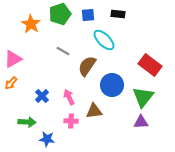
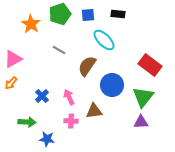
gray line: moved 4 px left, 1 px up
